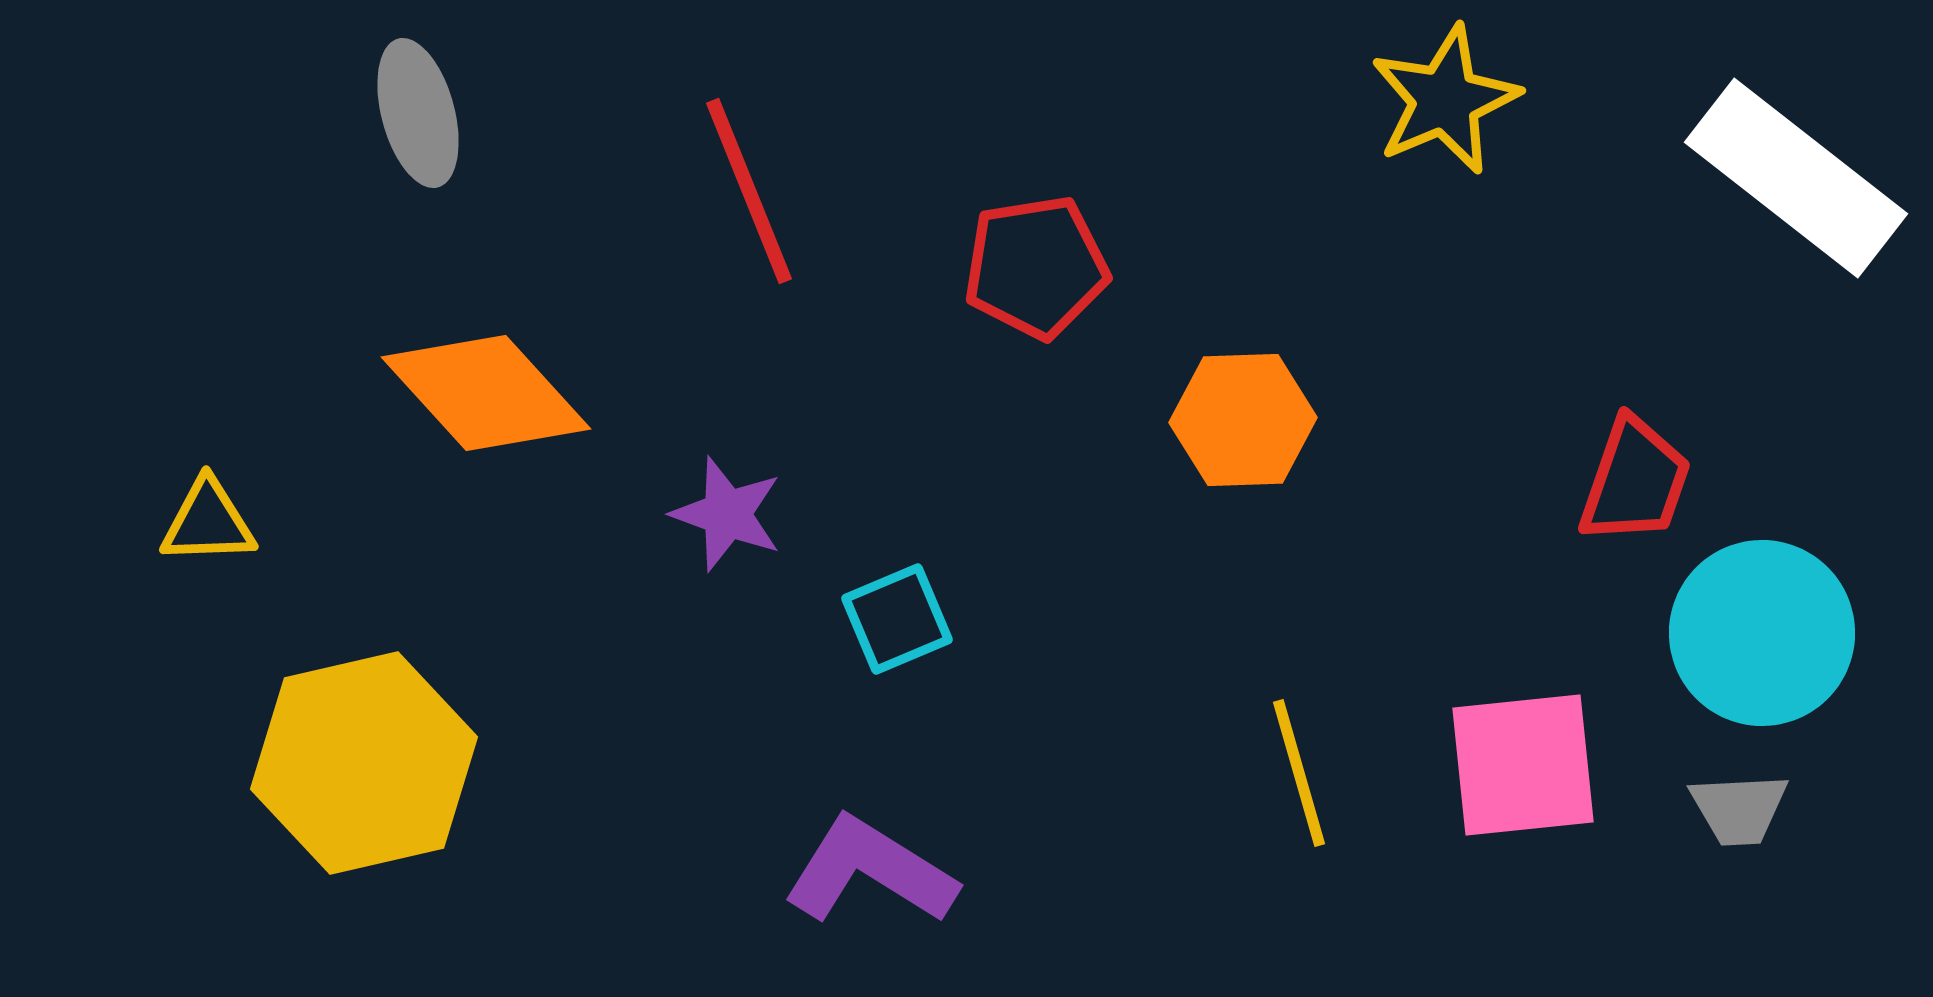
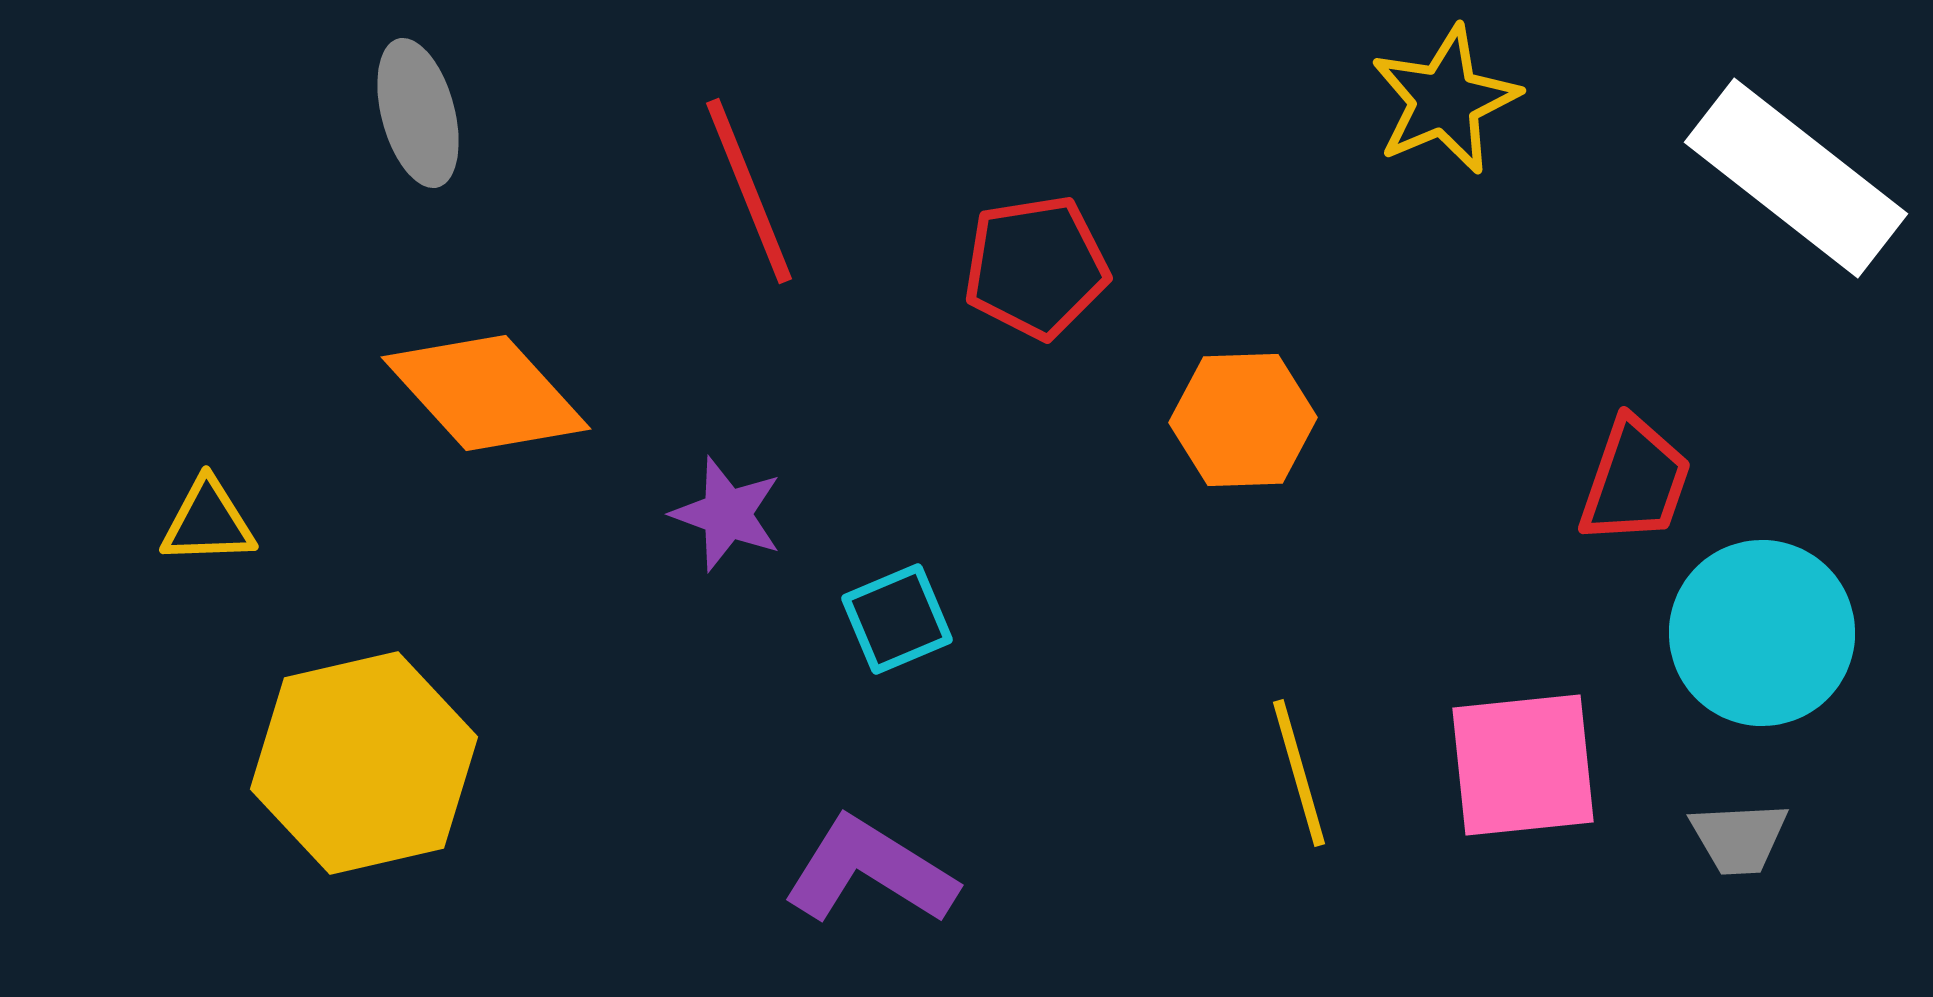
gray trapezoid: moved 29 px down
